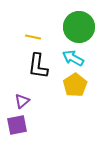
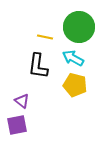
yellow line: moved 12 px right
yellow pentagon: rotated 25 degrees counterclockwise
purple triangle: rotated 42 degrees counterclockwise
